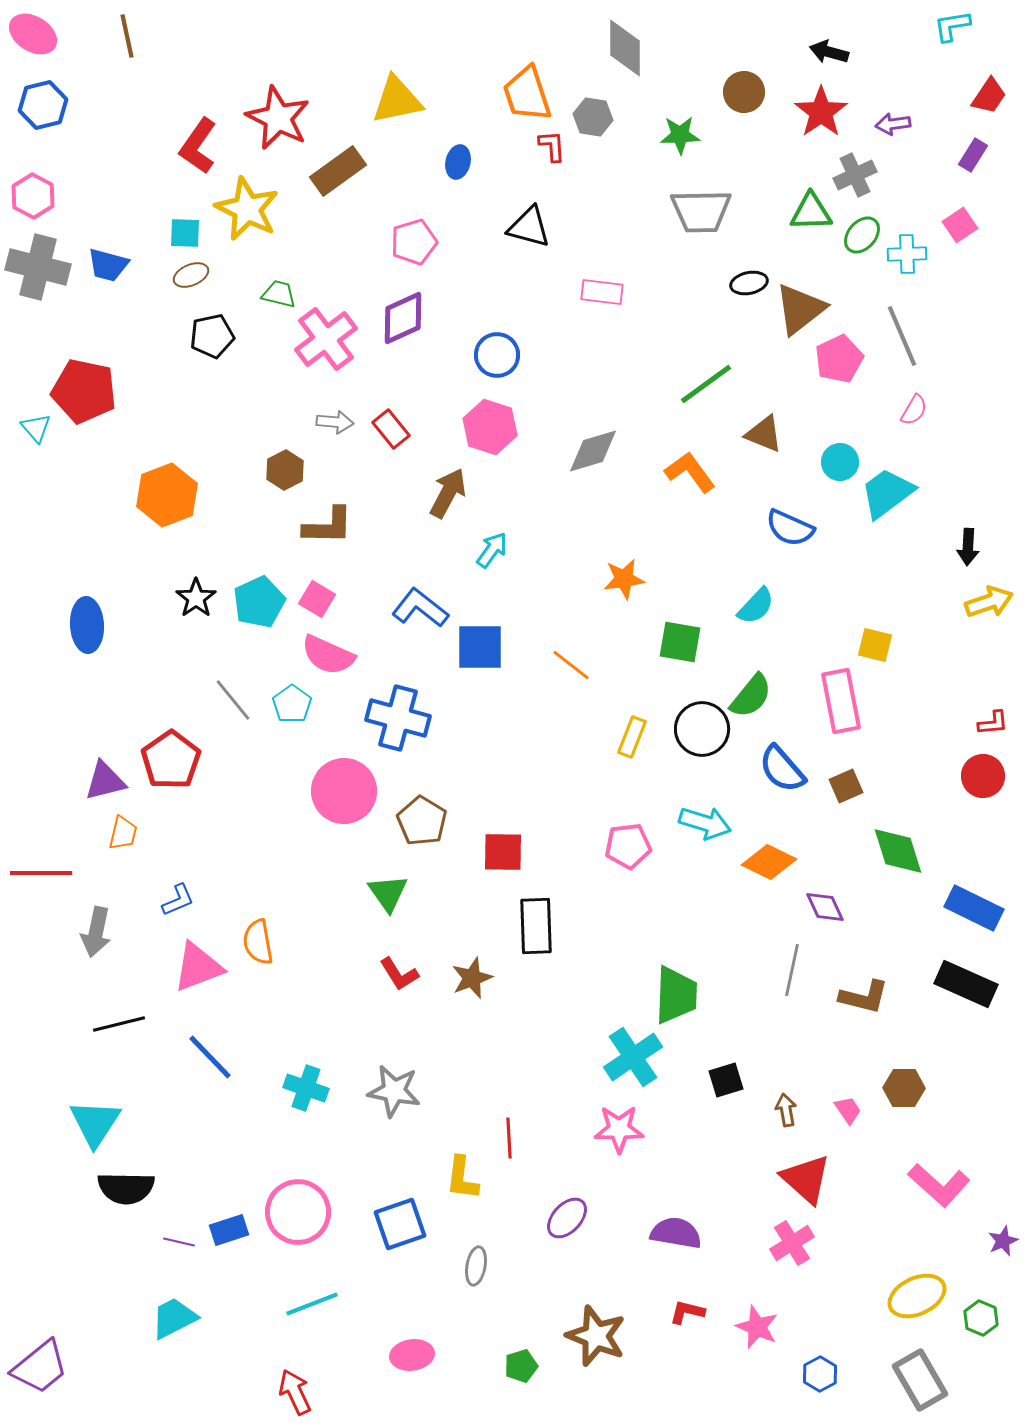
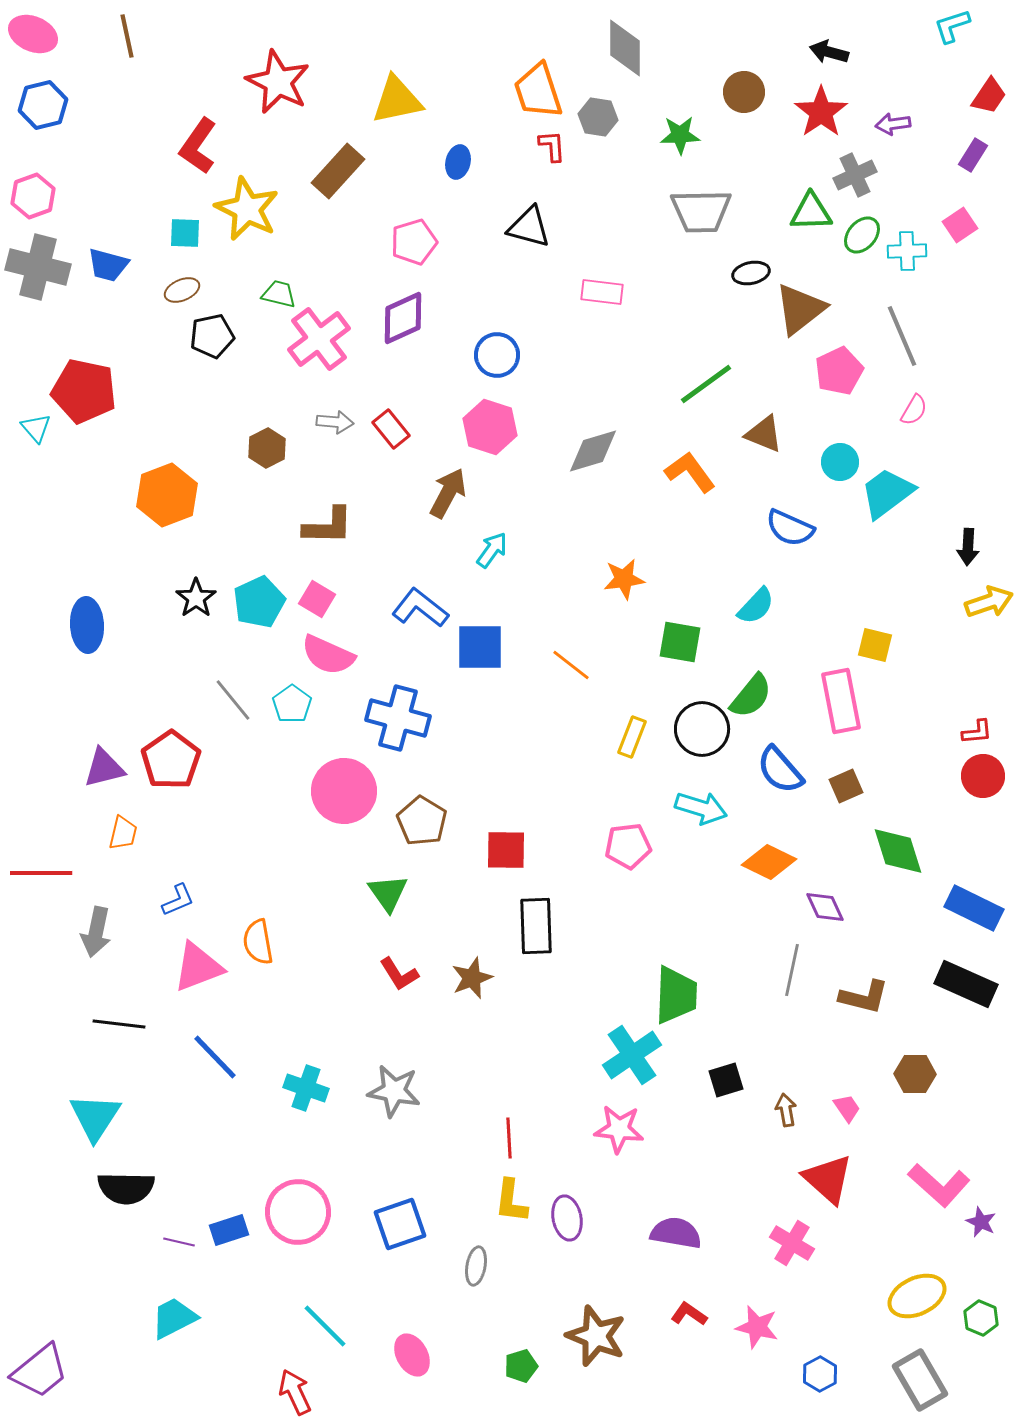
cyan L-shape at (952, 26): rotated 9 degrees counterclockwise
pink ellipse at (33, 34): rotated 9 degrees counterclockwise
orange trapezoid at (527, 94): moved 11 px right, 3 px up
gray hexagon at (593, 117): moved 5 px right
red star at (278, 118): moved 36 px up
brown rectangle at (338, 171): rotated 12 degrees counterclockwise
pink hexagon at (33, 196): rotated 12 degrees clockwise
cyan cross at (907, 254): moved 3 px up
brown ellipse at (191, 275): moved 9 px left, 15 px down
black ellipse at (749, 283): moved 2 px right, 10 px up
pink cross at (326, 339): moved 7 px left
pink pentagon at (839, 359): moved 12 px down
brown hexagon at (285, 470): moved 18 px left, 22 px up
red L-shape at (993, 723): moved 16 px left, 9 px down
blue semicircle at (782, 769): moved 2 px left, 1 px down
purple triangle at (105, 781): moved 1 px left, 13 px up
cyan arrow at (705, 823): moved 4 px left, 15 px up
red square at (503, 852): moved 3 px right, 2 px up
black line at (119, 1024): rotated 21 degrees clockwise
blue line at (210, 1057): moved 5 px right
cyan cross at (633, 1057): moved 1 px left, 2 px up
brown hexagon at (904, 1088): moved 11 px right, 14 px up
pink trapezoid at (848, 1110): moved 1 px left, 2 px up
cyan triangle at (95, 1123): moved 6 px up
pink star at (619, 1129): rotated 6 degrees clockwise
yellow L-shape at (462, 1178): moved 49 px right, 23 px down
red triangle at (806, 1179): moved 22 px right
purple ellipse at (567, 1218): rotated 54 degrees counterclockwise
purple star at (1003, 1241): moved 22 px left, 19 px up; rotated 24 degrees counterclockwise
pink cross at (792, 1243): rotated 27 degrees counterclockwise
cyan line at (312, 1304): moved 13 px right, 22 px down; rotated 66 degrees clockwise
red L-shape at (687, 1312): moved 2 px right, 2 px down; rotated 21 degrees clockwise
pink star at (757, 1327): rotated 9 degrees counterclockwise
pink ellipse at (412, 1355): rotated 69 degrees clockwise
purple trapezoid at (40, 1367): moved 4 px down
